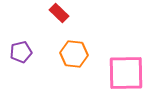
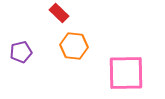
orange hexagon: moved 8 px up
